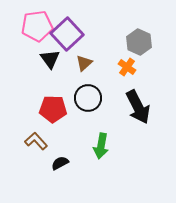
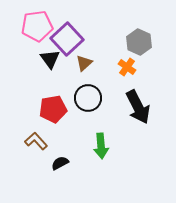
purple square: moved 5 px down
red pentagon: rotated 12 degrees counterclockwise
green arrow: rotated 15 degrees counterclockwise
